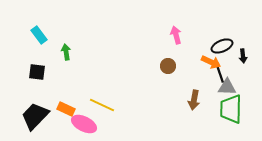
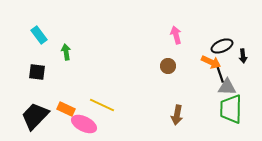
brown arrow: moved 17 px left, 15 px down
